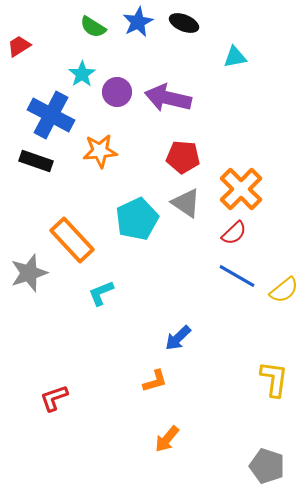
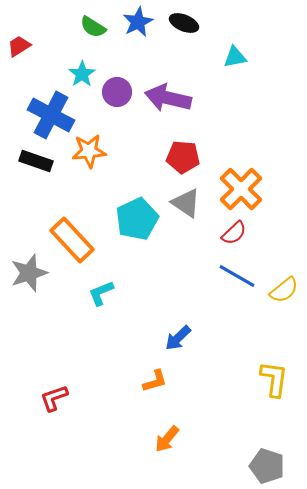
orange star: moved 11 px left
